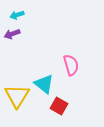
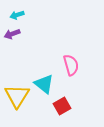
red square: moved 3 px right; rotated 30 degrees clockwise
